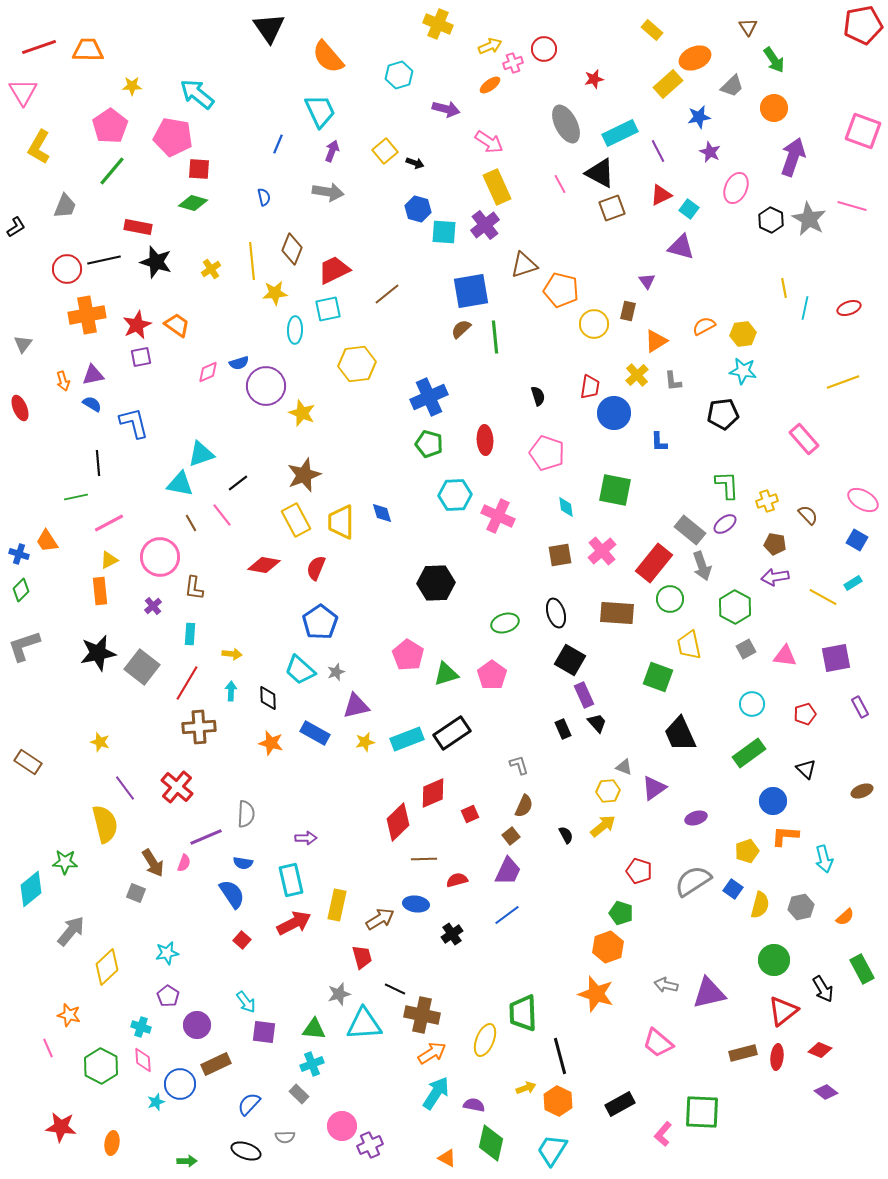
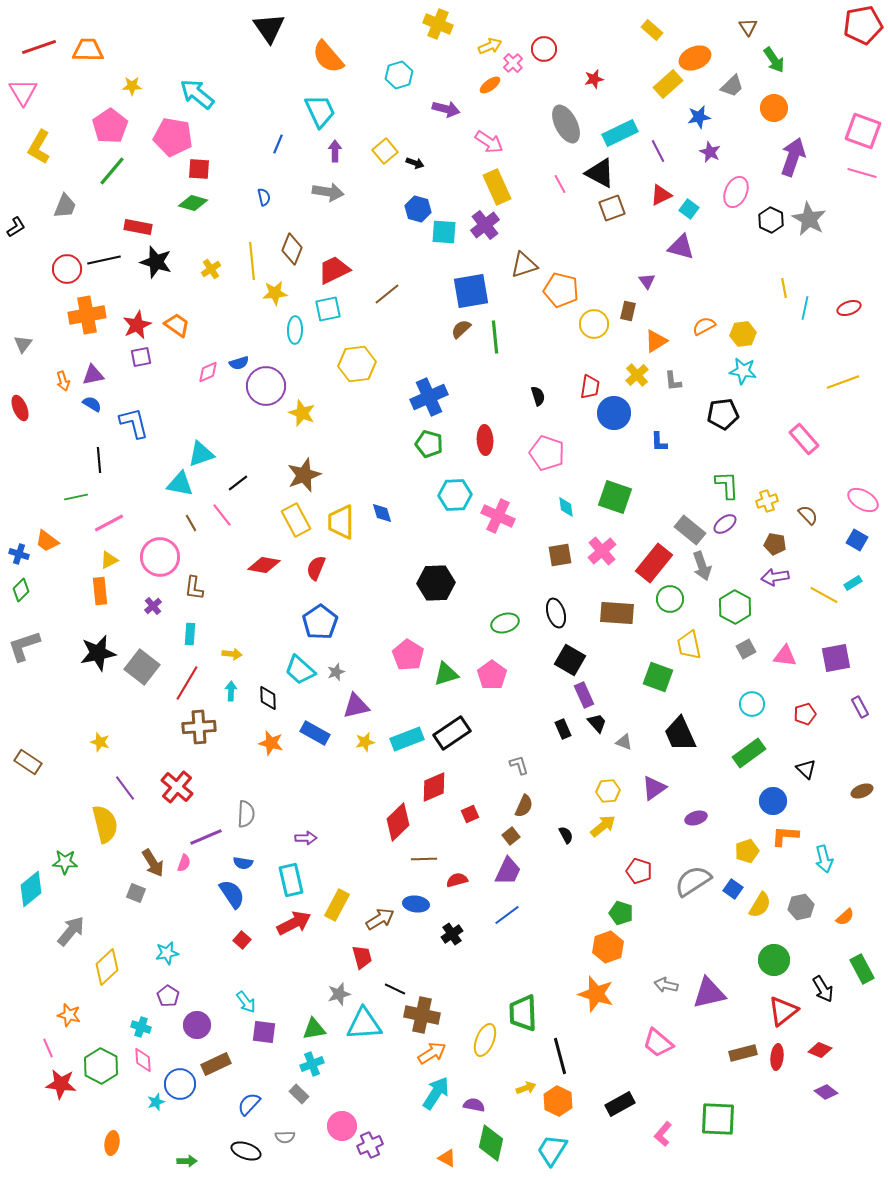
pink cross at (513, 63): rotated 24 degrees counterclockwise
purple arrow at (332, 151): moved 3 px right; rotated 20 degrees counterclockwise
pink ellipse at (736, 188): moved 4 px down
pink line at (852, 206): moved 10 px right, 33 px up
black line at (98, 463): moved 1 px right, 3 px up
green square at (615, 490): moved 7 px down; rotated 8 degrees clockwise
orange trapezoid at (47, 541): rotated 20 degrees counterclockwise
yellow line at (823, 597): moved 1 px right, 2 px up
gray triangle at (624, 767): moved 25 px up
red diamond at (433, 793): moved 1 px right, 6 px up
yellow rectangle at (337, 905): rotated 16 degrees clockwise
yellow semicircle at (760, 905): rotated 16 degrees clockwise
green triangle at (314, 1029): rotated 15 degrees counterclockwise
green square at (702, 1112): moved 16 px right, 7 px down
red star at (61, 1127): moved 43 px up
